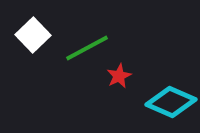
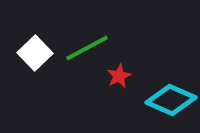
white square: moved 2 px right, 18 px down
cyan diamond: moved 2 px up
